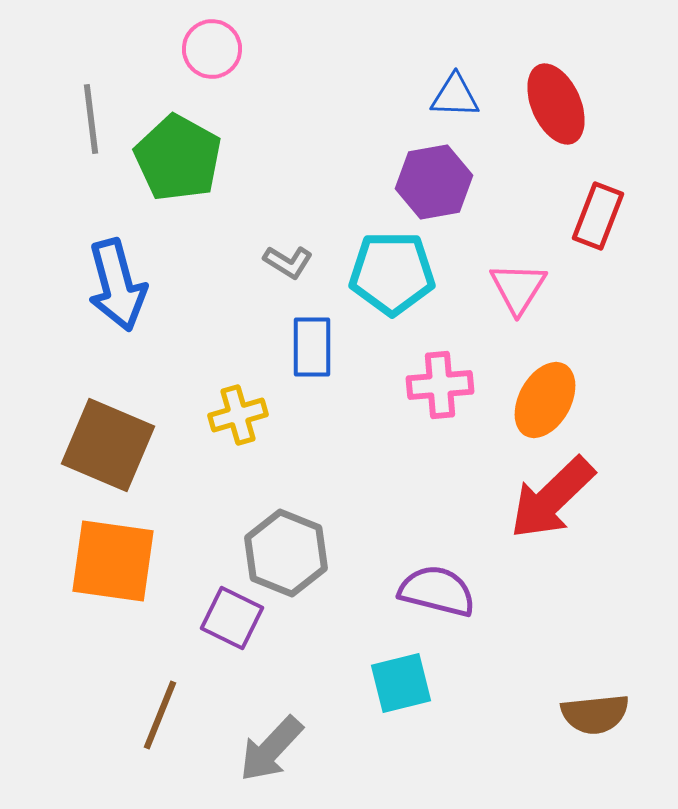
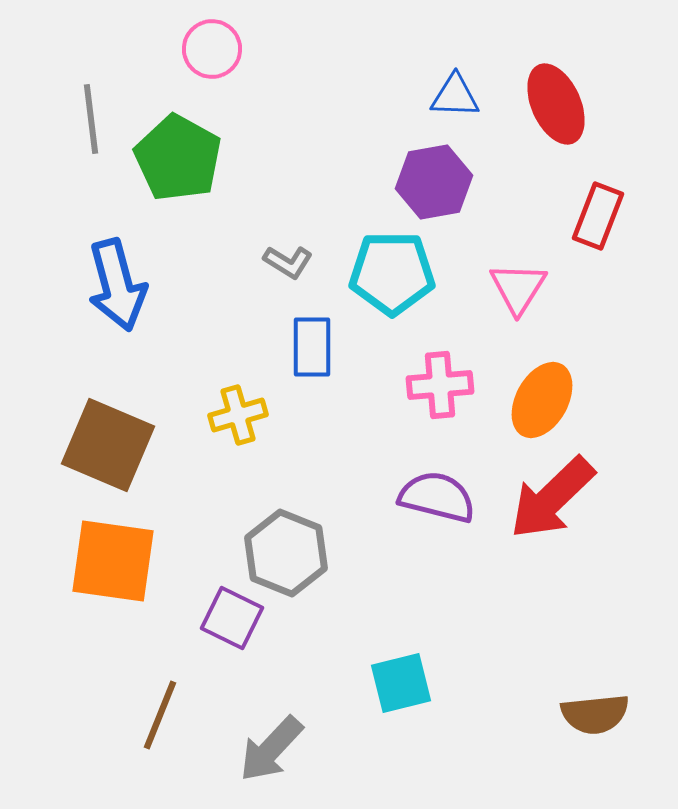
orange ellipse: moved 3 px left
purple semicircle: moved 94 px up
